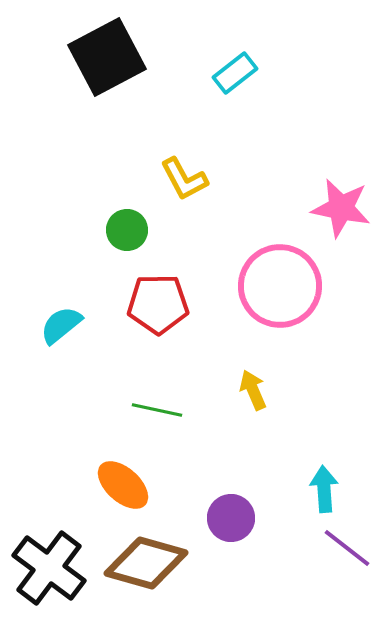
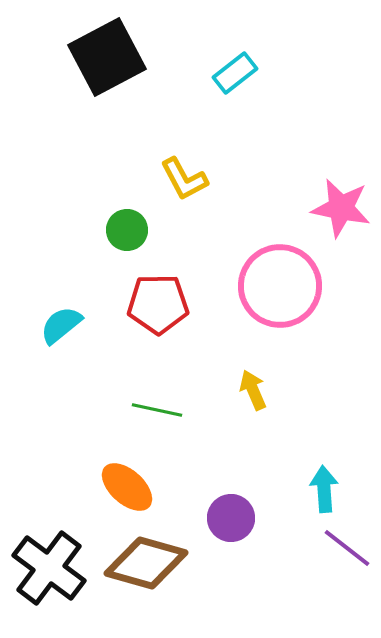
orange ellipse: moved 4 px right, 2 px down
